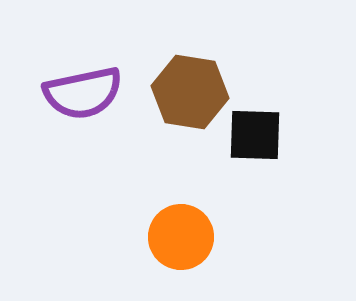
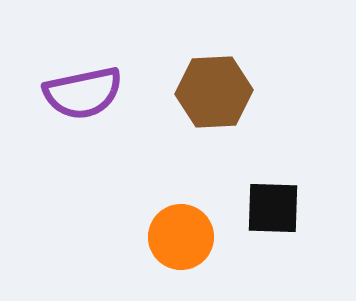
brown hexagon: moved 24 px right; rotated 12 degrees counterclockwise
black square: moved 18 px right, 73 px down
